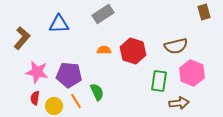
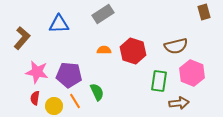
orange line: moved 1 px left
